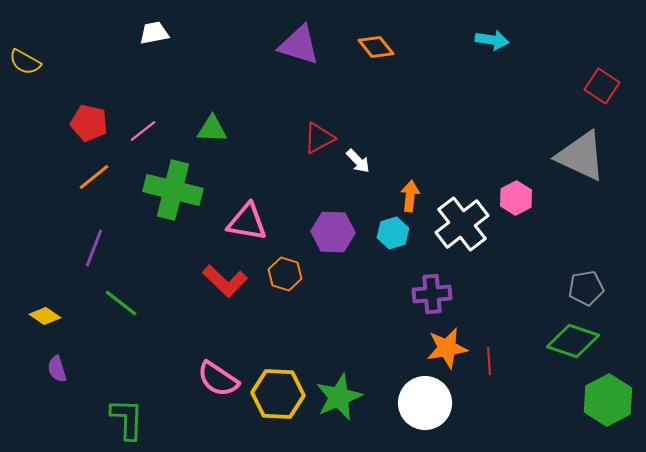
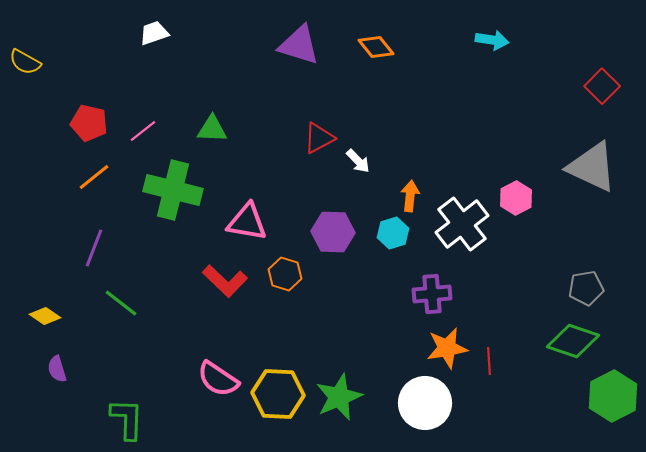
white trapezoid: rotated 8 degrees counterclockwise
red square: rotated 12 degrees clockwise
gray triangle: moved 11 px right, 11 px down
green hexagon: moved 5 px right, 4 px up
